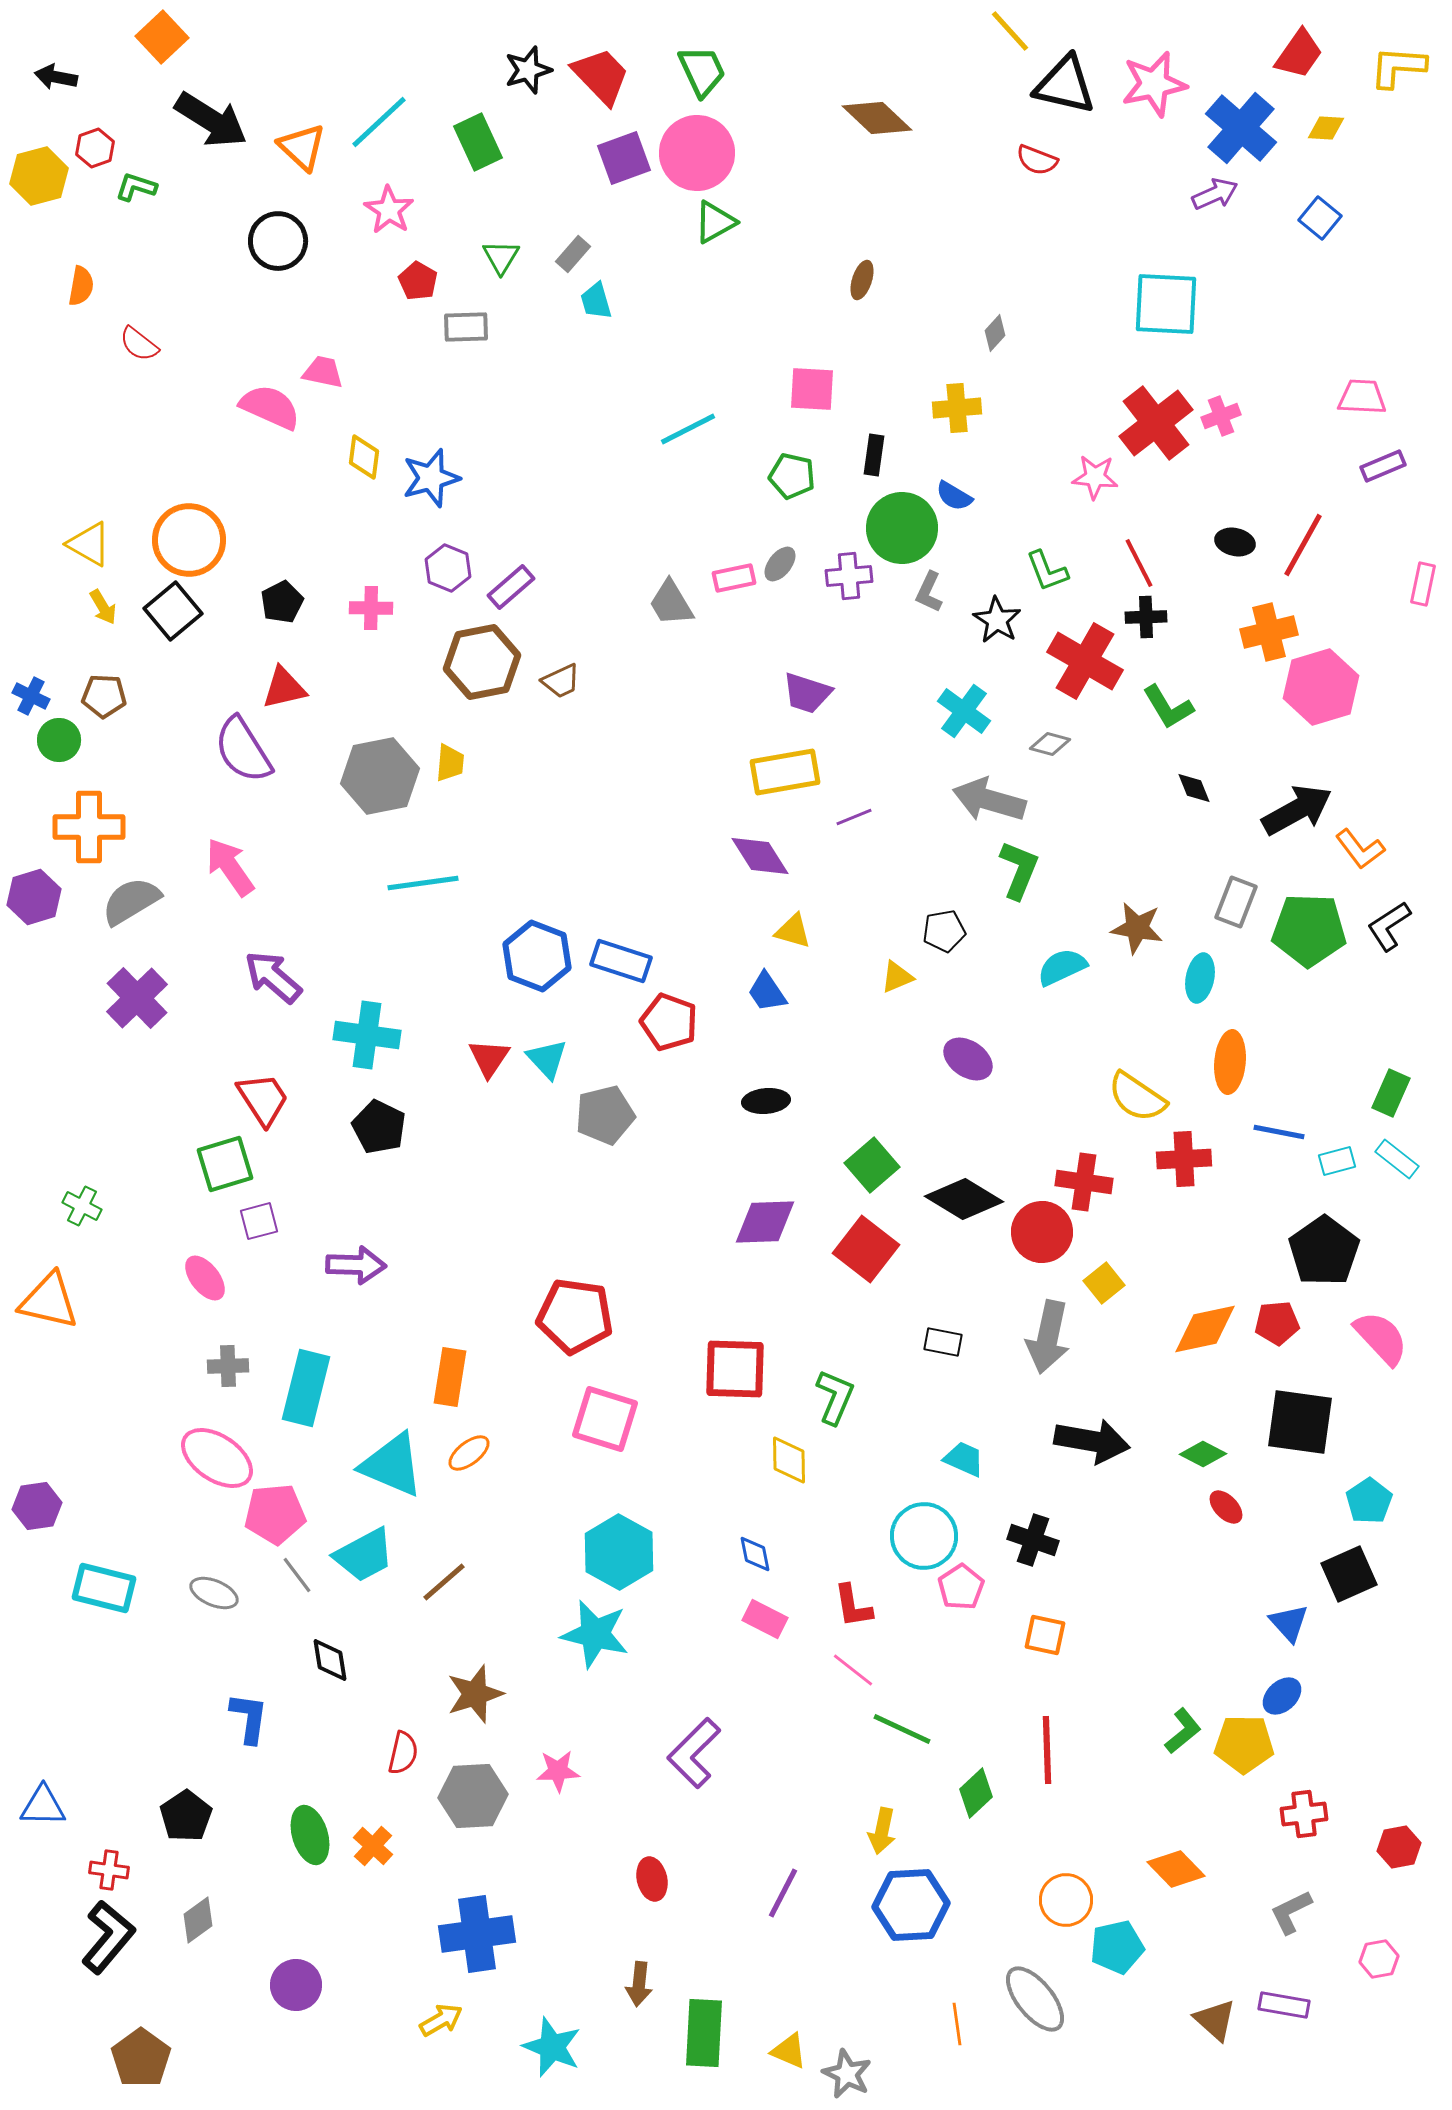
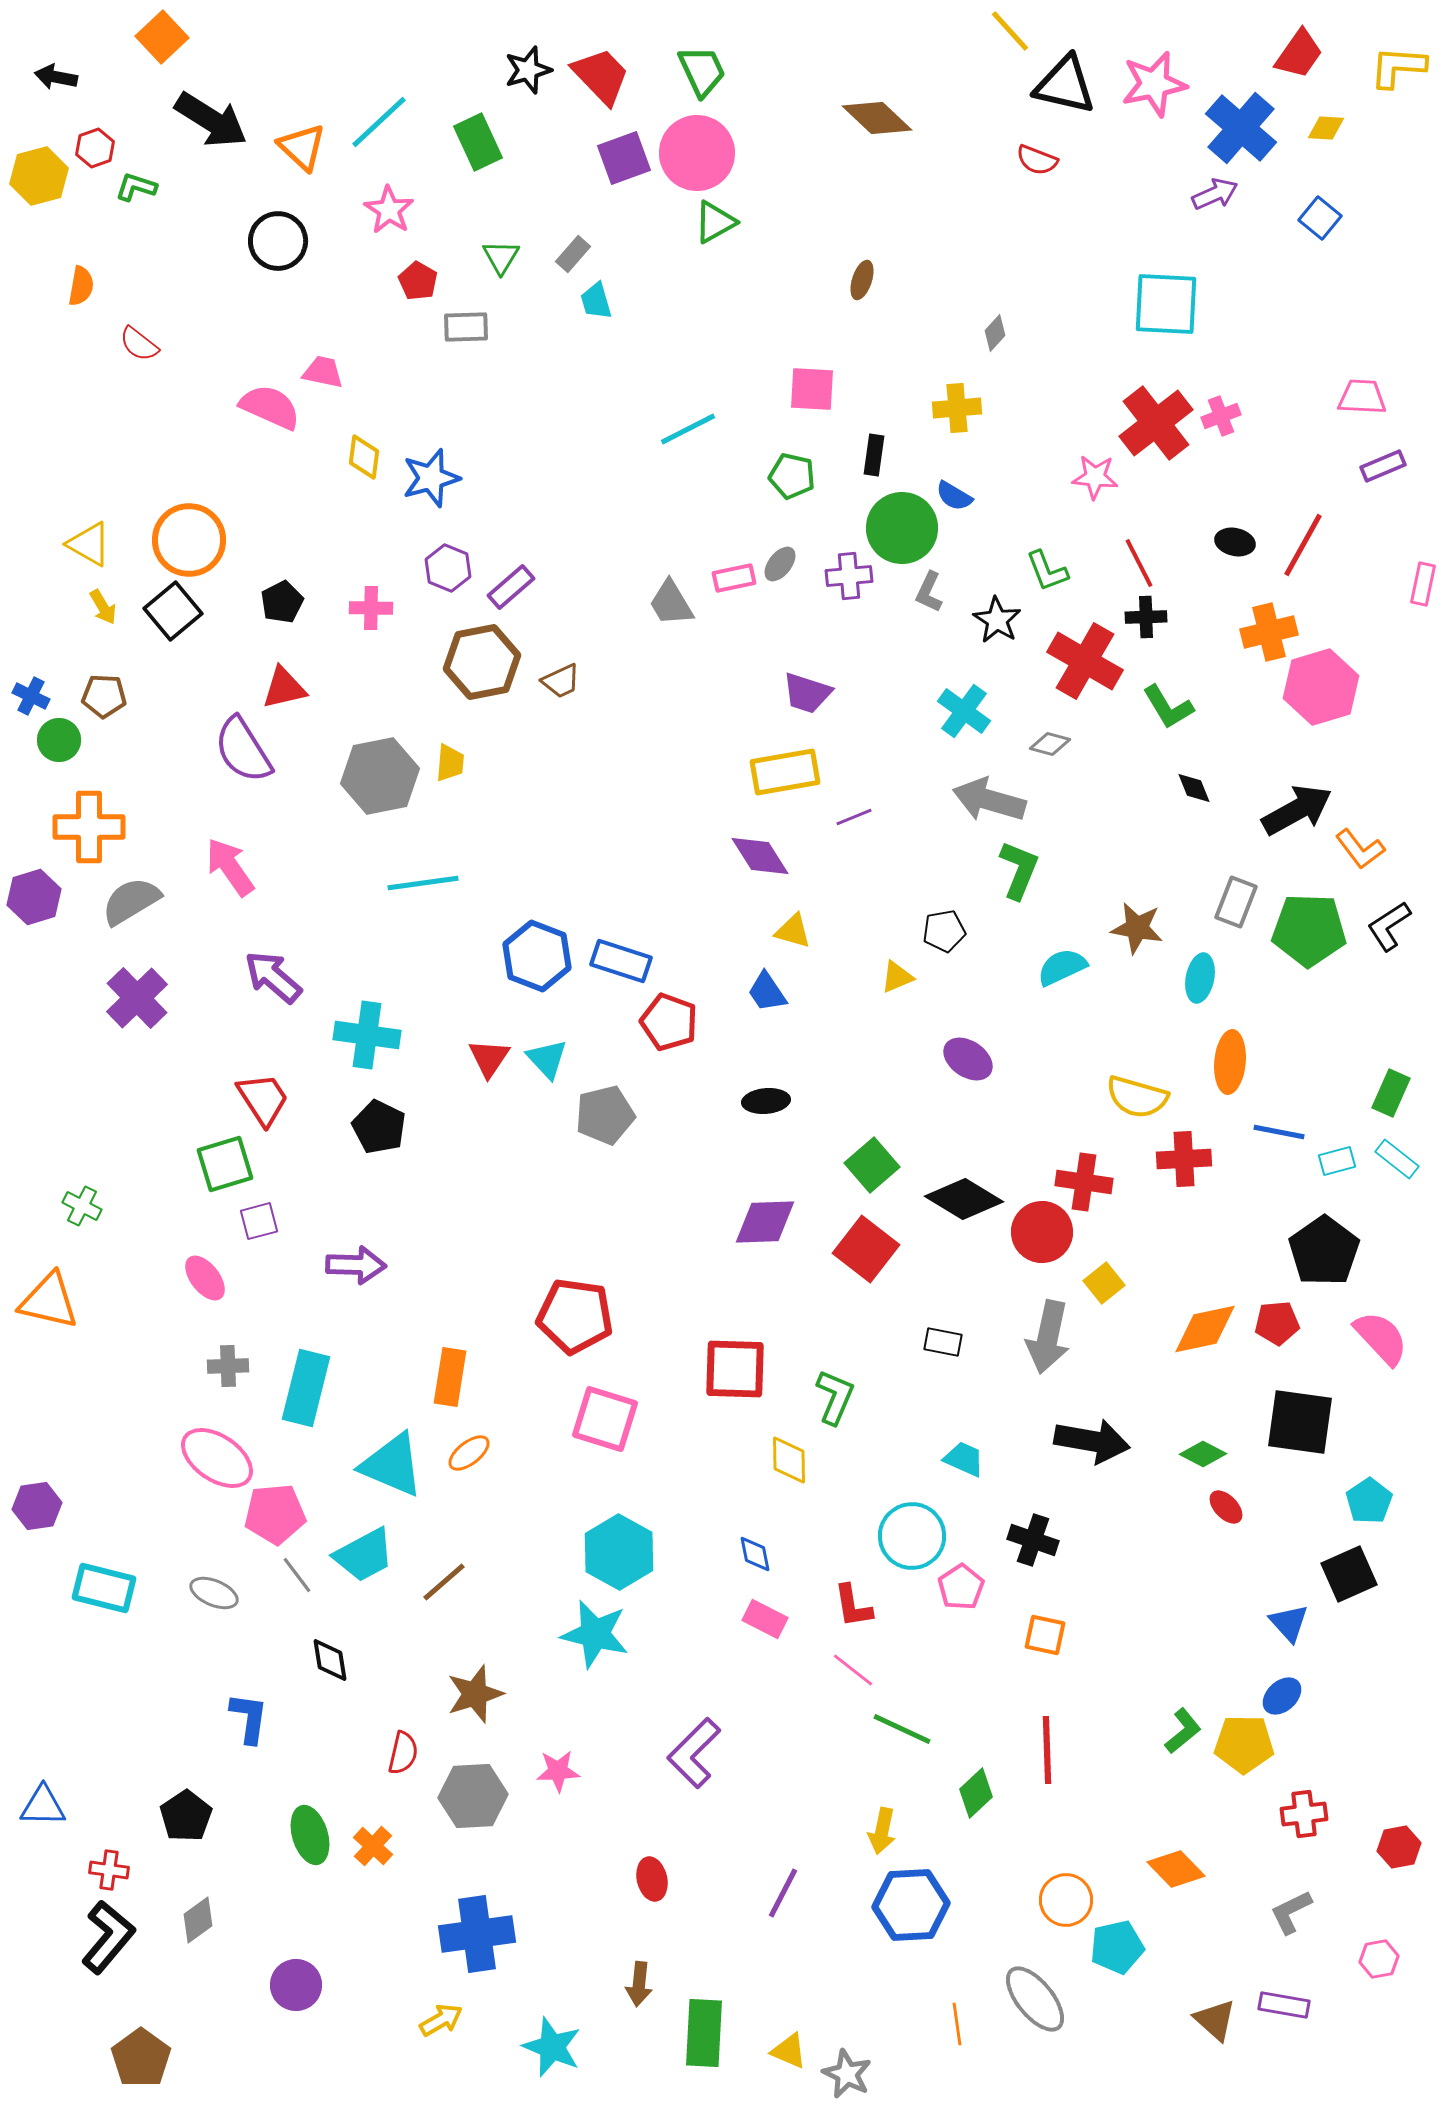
yellow semicircle at (1137, 1097): rotated 18 degrees counterclockwise
cyan circle at (924, 1536): moved 12 px left
